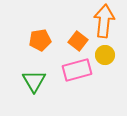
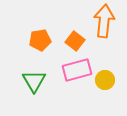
orange square: moved 3 px left
yellow circle: moved 25 px down
